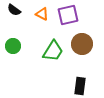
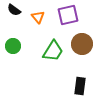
orange triangle: moved 4 px left, 3 px down; rotated 24 degrees clockwise
